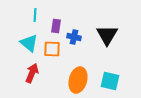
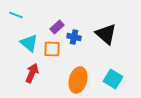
cyan line: moved 19 px left; rotated 72 degrees counterclockwise
purple rectangle: moved 1 px right, 1 px down; rotated 40 degrees clockwise
black triangle: moved 1 px left, 1 px up; rotated 20 degrees counterclockwise
cyan square: moved 3 px right, 2 px up; rotated 18 degrees clockwise
